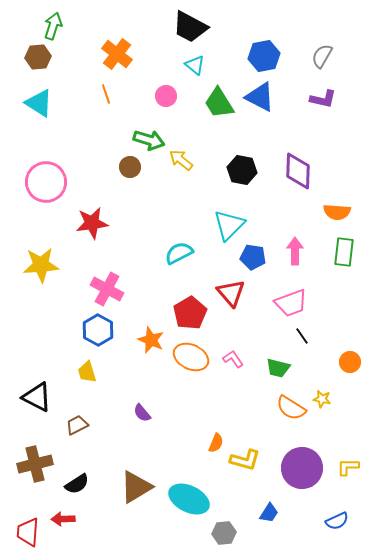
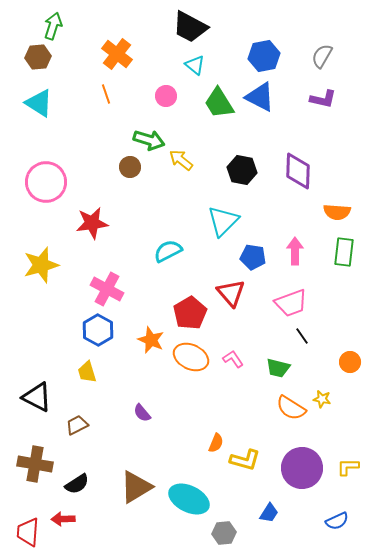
cyan triangle at (229, 225): moved 6 px left, 4 px up
cyan semicircle at (179, 253): moved 11 px left, 2 px up
yellow star at (41, 265): rotated 12 degrees counterclockwise
brown cross at (35, 464): rotated 24 degrees clockwise
